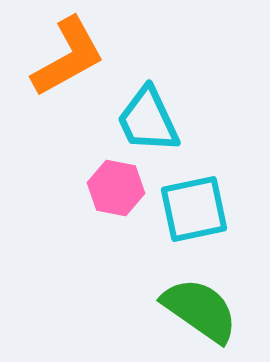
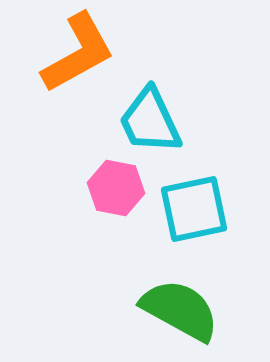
orange L-shape: moved 10 px right, 4 px up
cyan trapezoid: moved 2 px right, 1 px down
green semicircle: moved 20 px left; rotated 6 degrees counterclockwise
